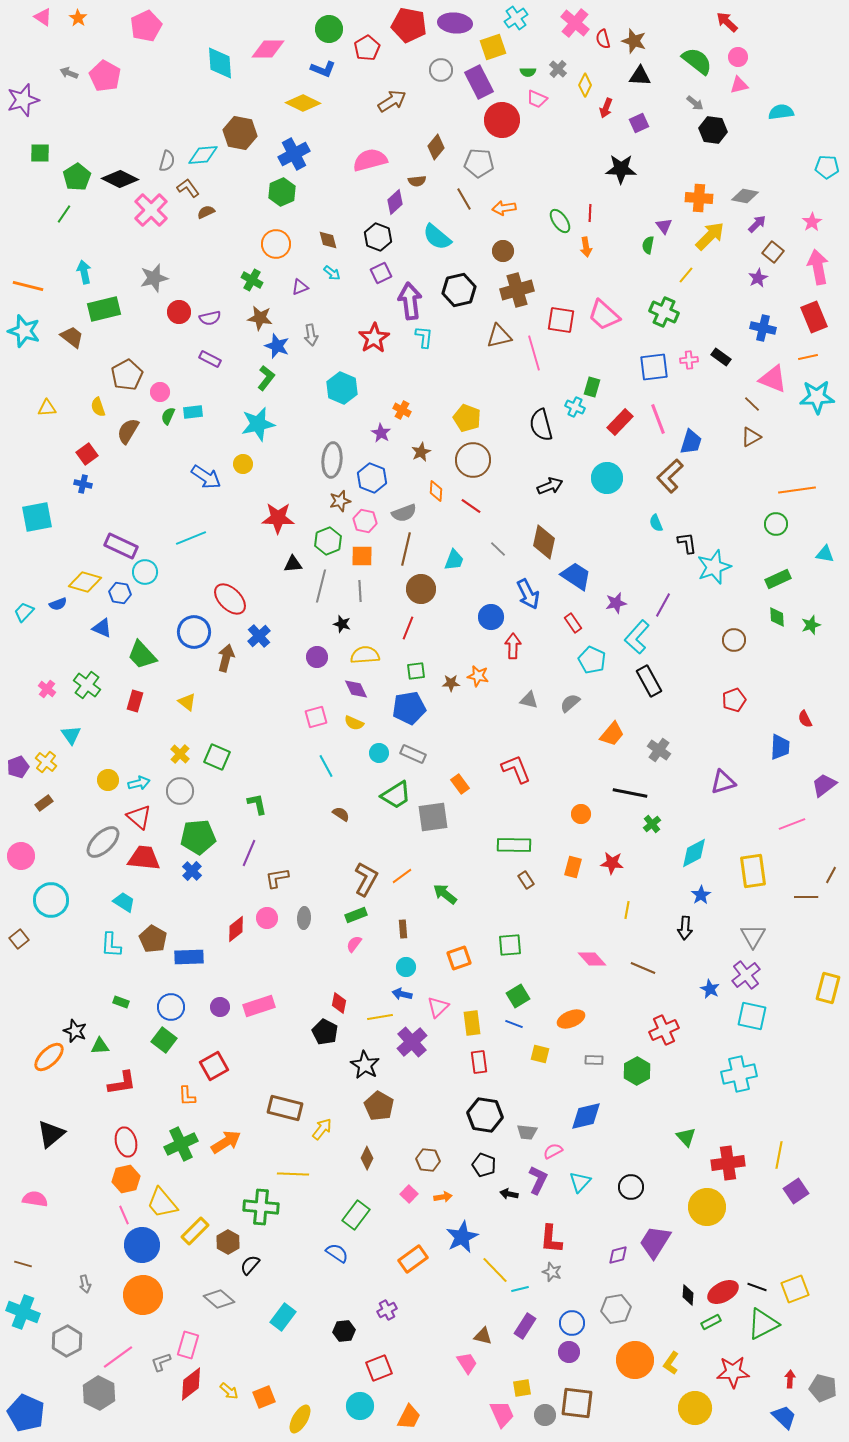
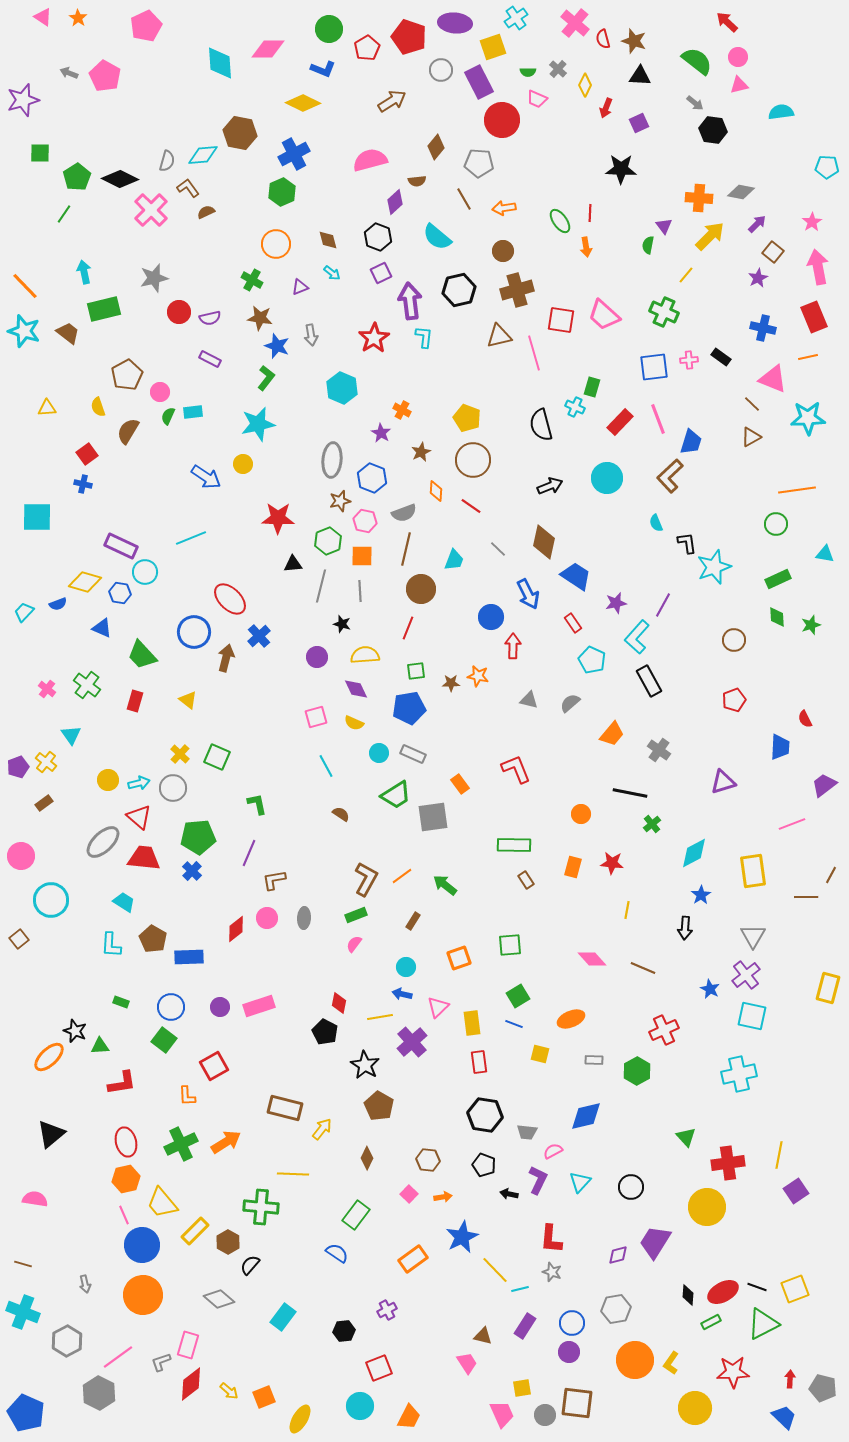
red pentagon at (409, 25): moved 12 px down; rotated 8 degrees clockwise
gray diamond at (745, 196): moved 4 px left, 4 px up
orange line at (28, 286): moved 3 px left; rotated 32 degrees clockwise
brown trapezoid at (72, 337): moved 4 px left, 4 px up
cyan star at (817, 397): moved 9 px left, 21 px down
cyan square at (37, 517): rotated 12 degrees clockwise
yellow triangle at (187, 702): moved 1 px right, 2 px up
gray circle at (180, 791): moved 7 px left, 3 px up
brown L-shape at (277, 878): moved 3 px left, 2 px down
green arrow at (445, 894): moved 9 px up
brown rectangle at (403, 929): moved 10 px right, 8 px up; rotated 36 degrees clockwise
